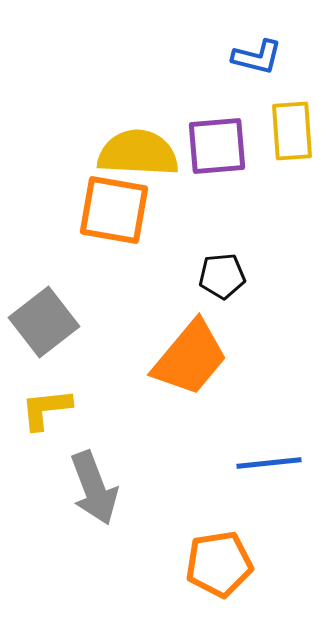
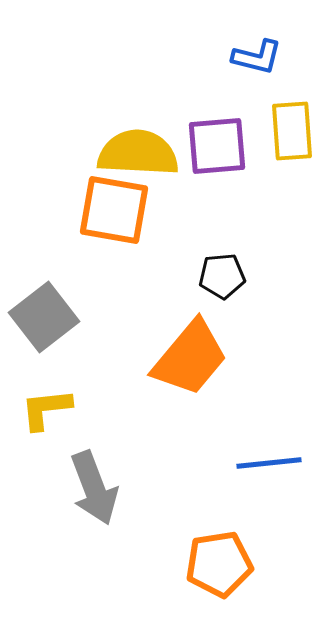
gray square: moved 5 px up
